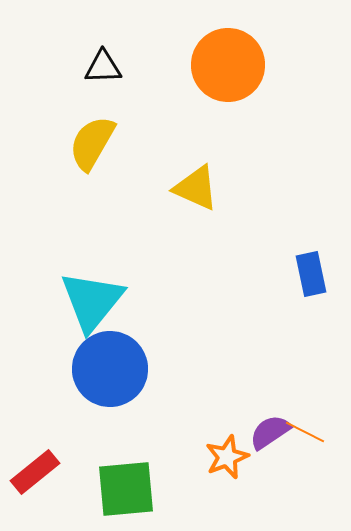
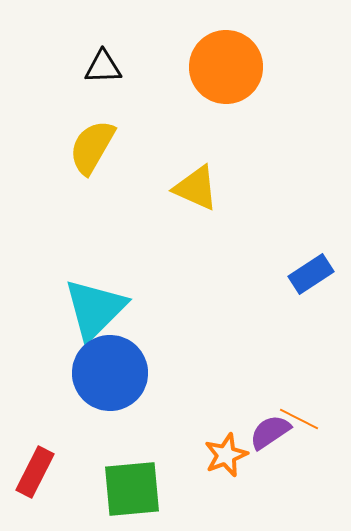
orange circle: moved 2 px left, 2 px down
yellow semicircle: moved 4 px down
blue rectangle: rotated 69 degrees clockwise
cyan triangle: moved 3 px right, 8 px down; rotated 6 degrees clockwise
blue circle: moved 4 px down
orange line: moved 6 px left, 13 px up
orange star: moved 1 px left, 2 px up
red rectangle: rotated 24 degrees counterclockwise
green square: moved 6 px right
